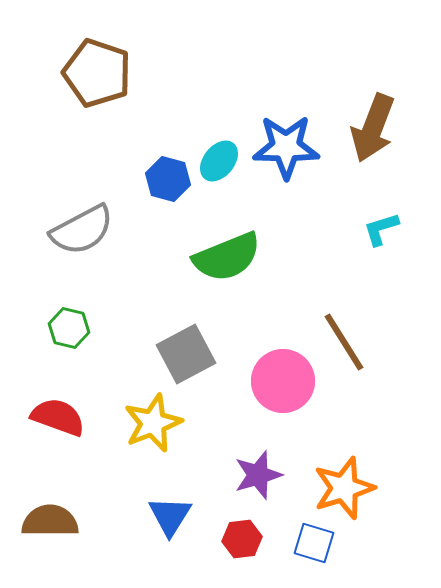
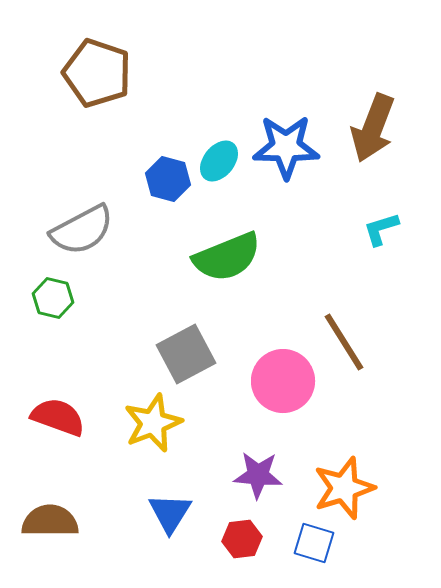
green hexagon: moved 16 px left, 30 px up
purple star: rotated 21 degrees clockwise
blue triangle: moved 3 px up
